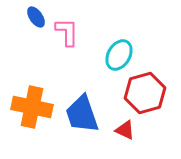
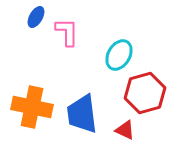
blue ellipse: rotated 65 degrees clockwise
blue trapezoid: rotated 12 degrees clockwise
